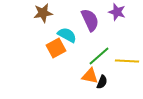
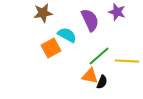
orange square: moved 5 px left
